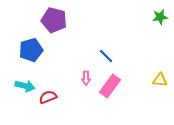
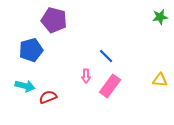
pink arrow: moved 2 px up
